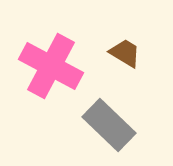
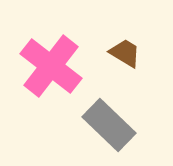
pink cross: rotated 10 degrees clockwise
